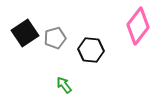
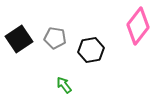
black square: moved 6 px left, 6 px down
gray pentagon: rotated 25 degrees clockwise
black hexagon: rotated 15 degrees counterclockwise
